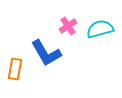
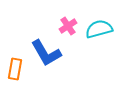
cyan semicircle: moved 1 px left
